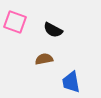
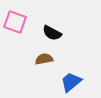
black semicircle: moved 1 px left, 3 px down
blue trapezoid: rotated 60 degrees clockwise
